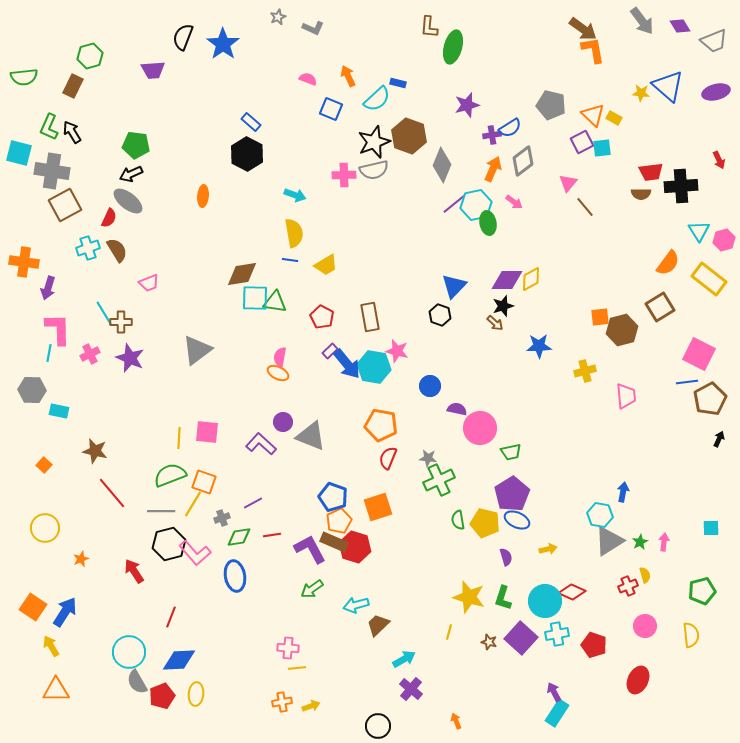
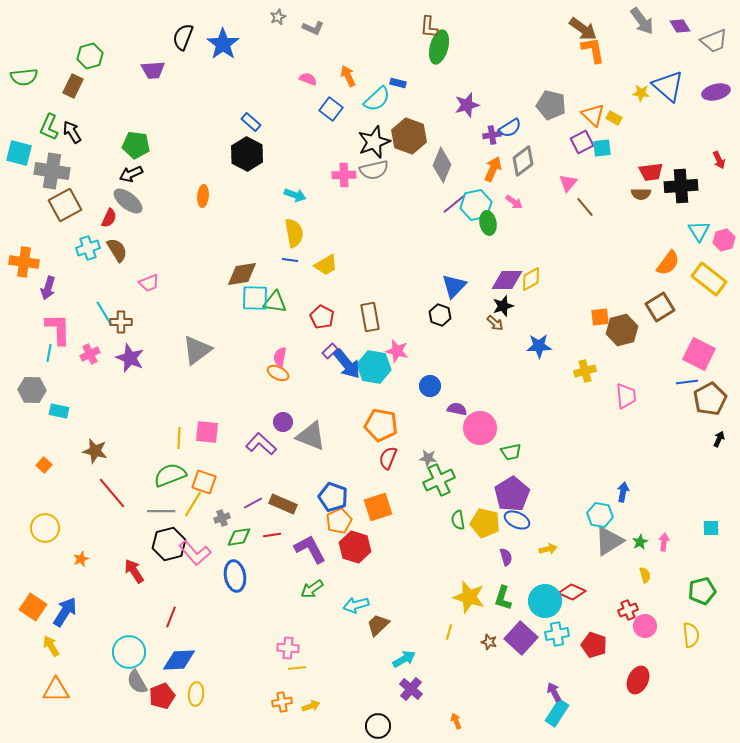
green ellipse at (453, 47): moved 14 px left
blue square at (331, 109): rotated 15 degrees clockwise
brown rectangle at (334, 542): moved 51 px left, 38 px up
red cross at (628, 586): moved 24 px down
